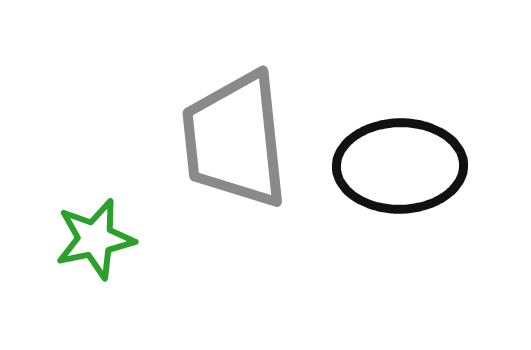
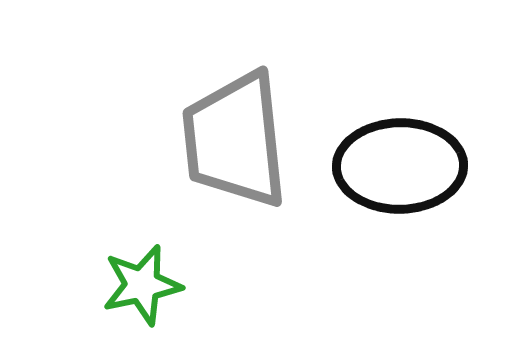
green star: moved 47 px right, 46 px down
